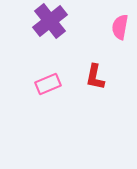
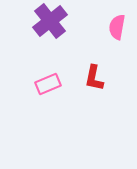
pink semicircle: moved 3 px left
red L-shape: moved 1 px left, 1 px down
